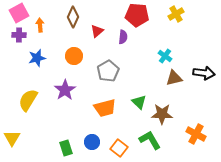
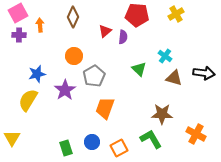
pink square: moved 1 px left
red triangle: moved 8 px right
blue star: moved 16 px down
gray pentagon: moved 14 px left, 5 px down
brown triangle: rotated 30 degrees clockwise
green triangle: moved 33 px up
orange trapezoid: rotated 125 degrees clockwise
green L-shape: moved 1 px right, 1 px up
orange square: rotated 24 degrees clockwise
